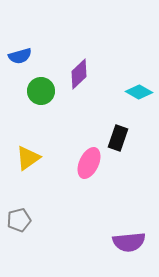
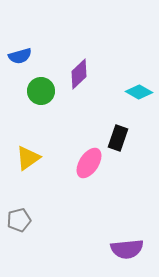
pink ellipse: rotated 8 degrees clockwise
purple semicircle: moved 2 px left, 7 px down
